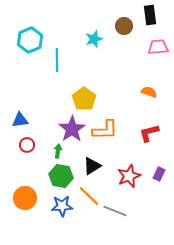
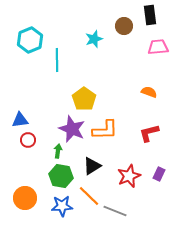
purple star: rotated 16 degrees counterclockwise
red circle: moved 1 px right, 5 px up
